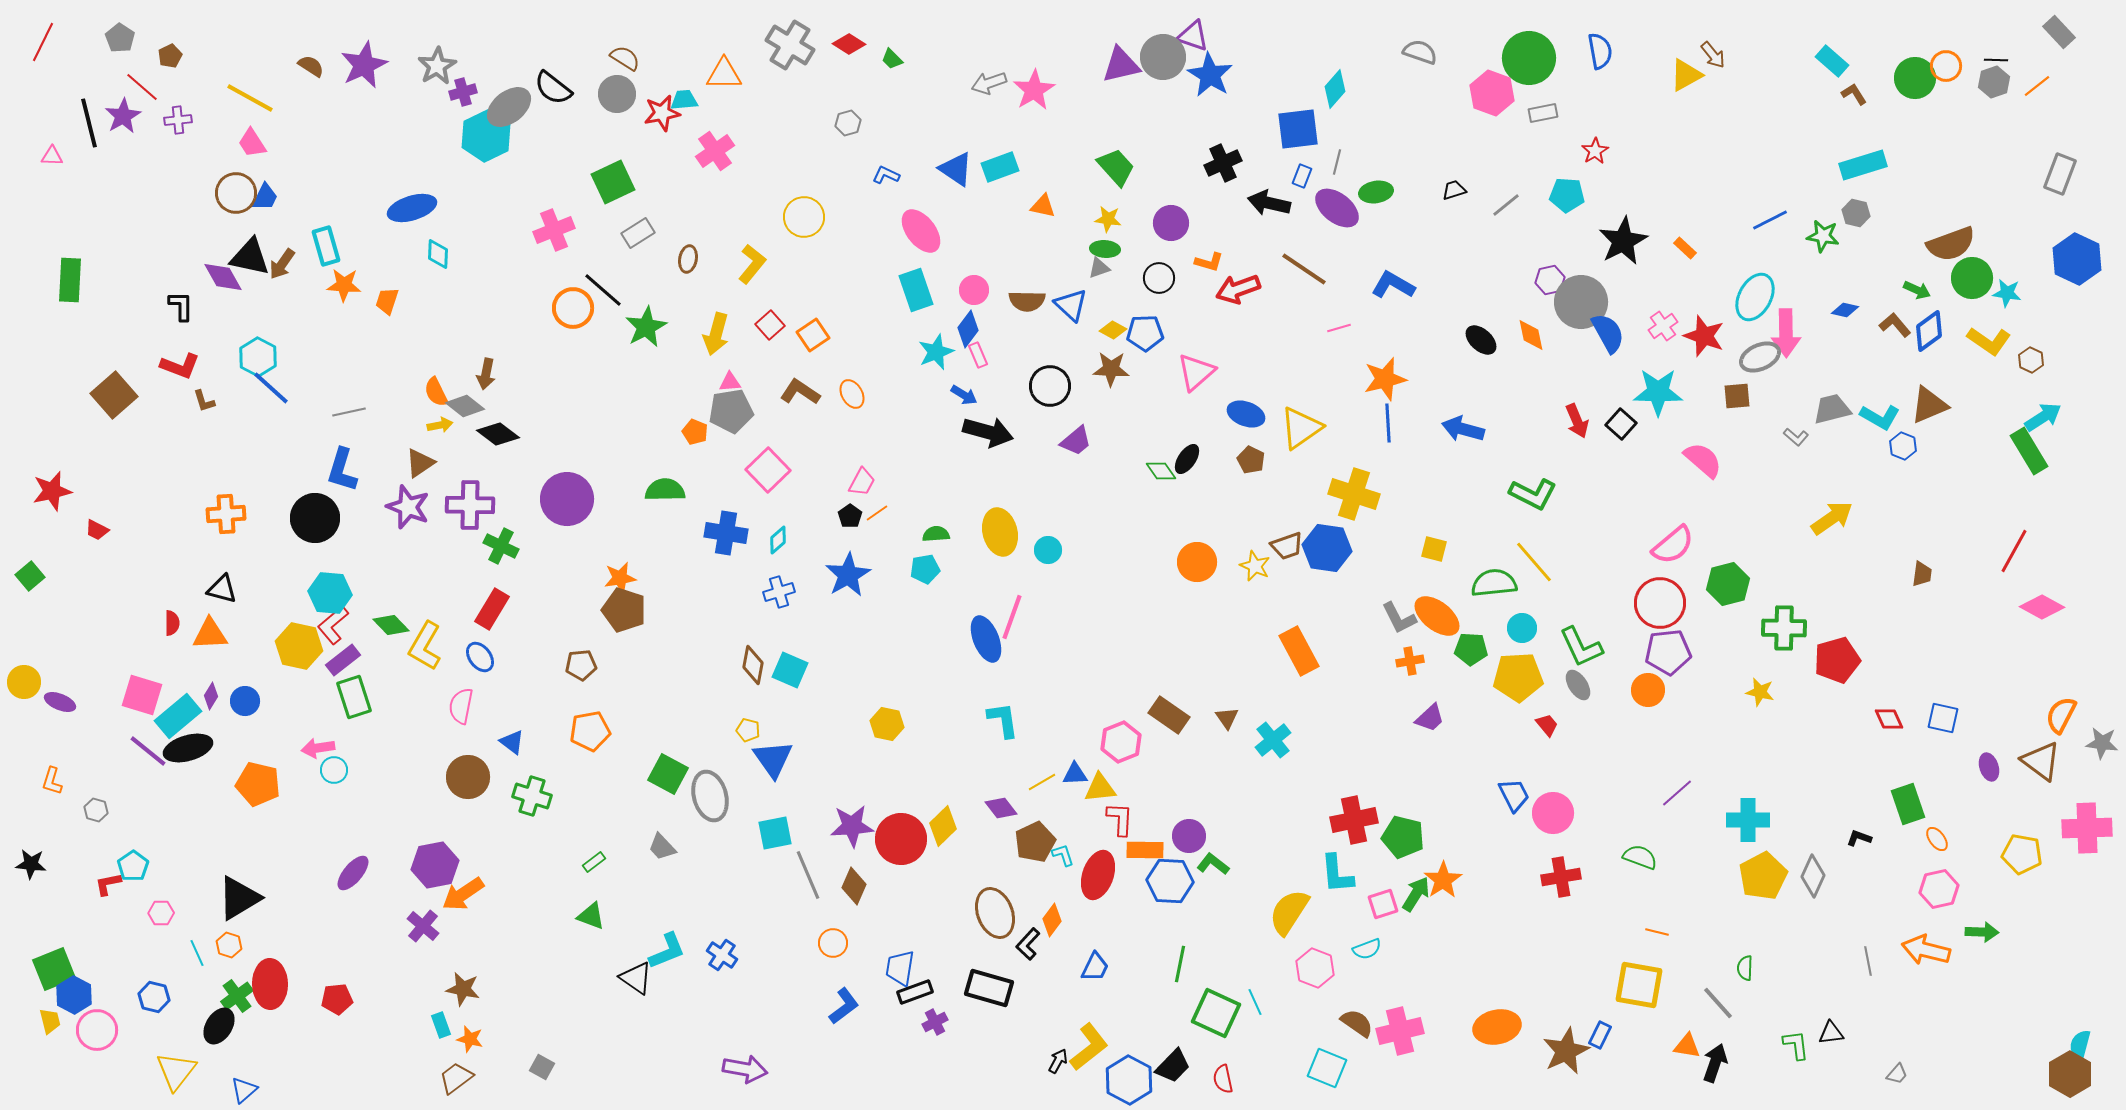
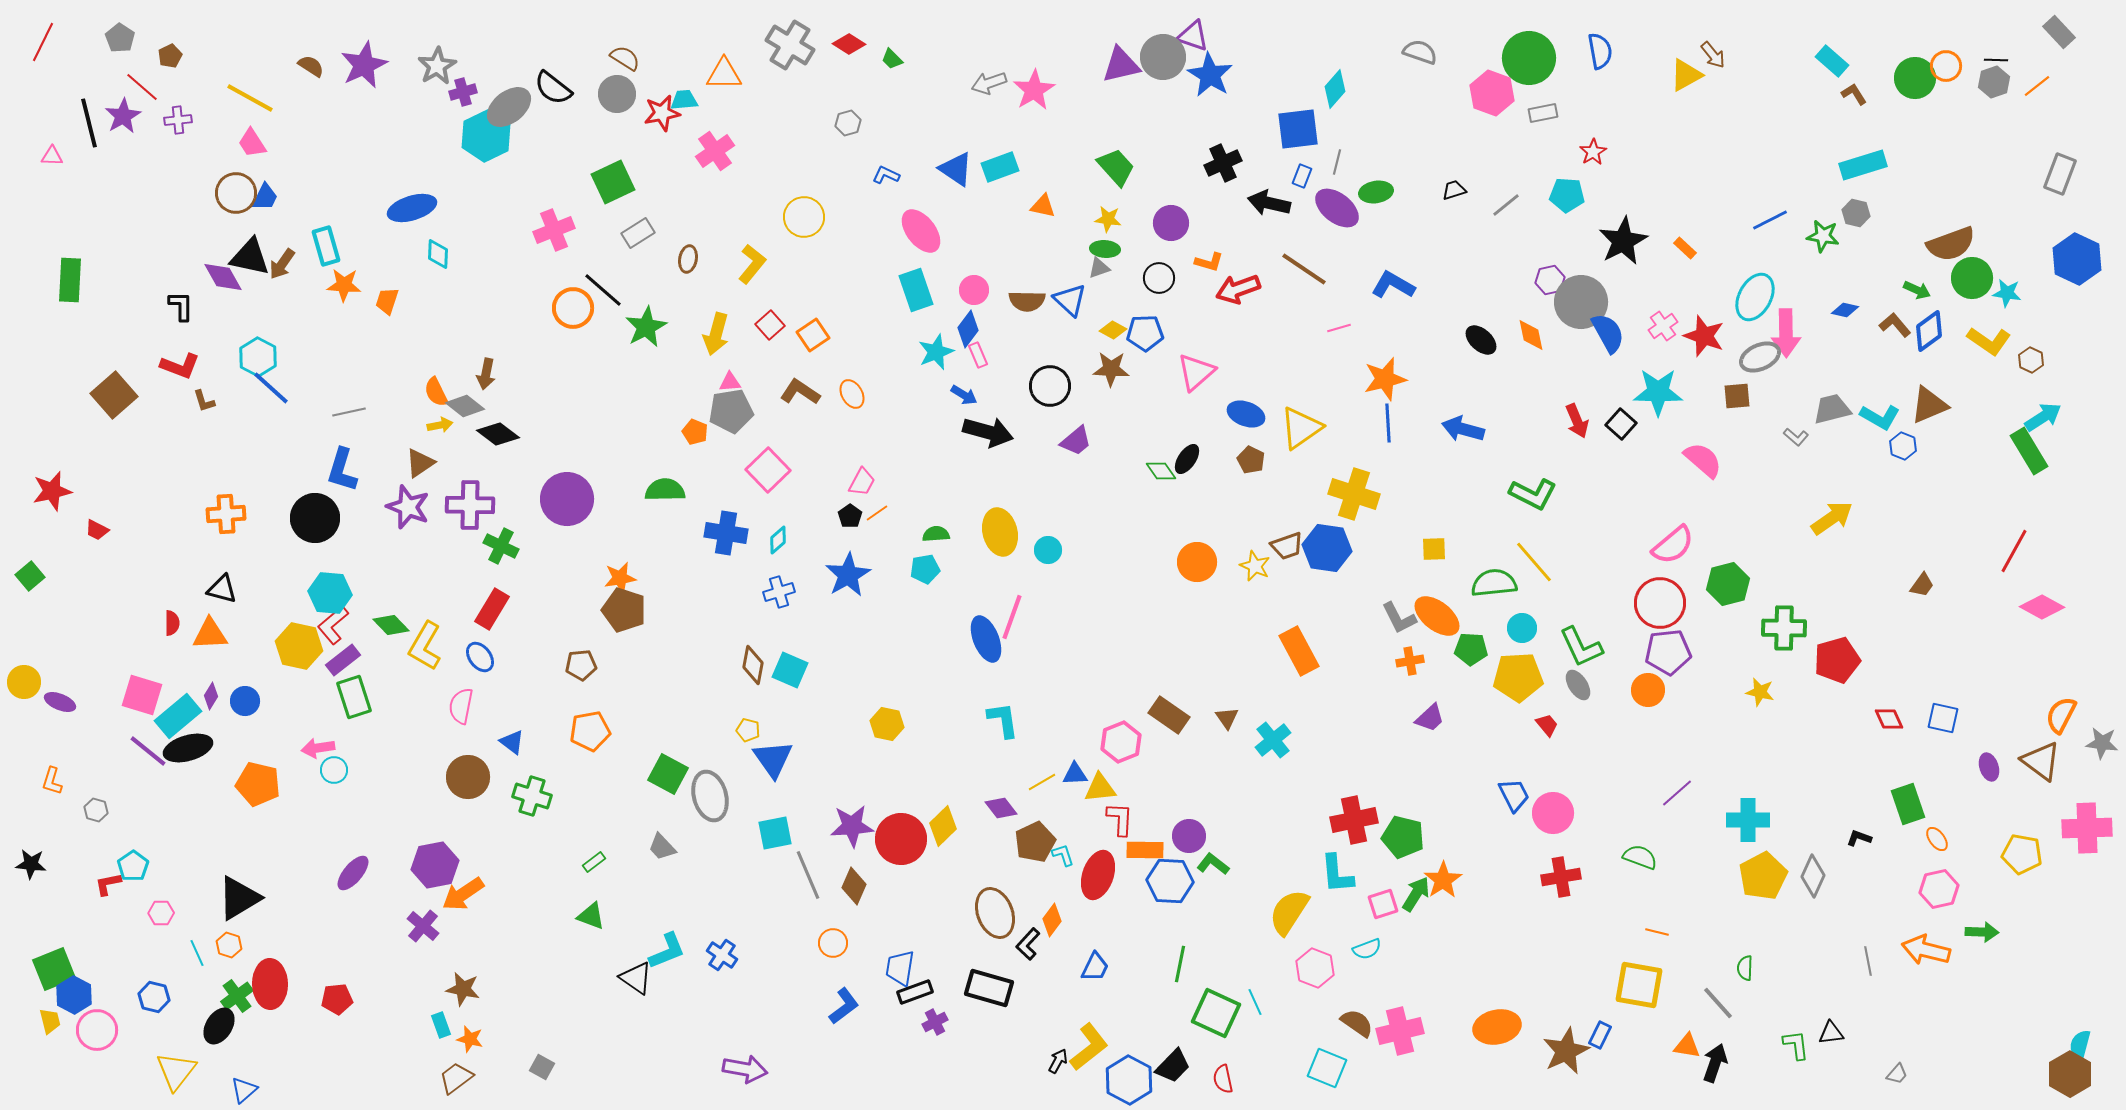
red star at (1595, 151): moved 2 px left, 1 px down
blue triangle at (1071, 305): moved 1 px left, 5 px up
yellow square at (1434, 549): rotated 16 degrees counterclockwise
brown trapezoid at (1922, 574): moved 11 px down; rotated 28 degrees clockwise
